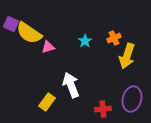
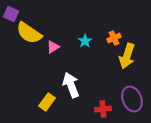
purple square: moved 10 px up
pink triangle: moved 5 px right; rotated 16 degrees counterclockwise
purple ellipse: rotated 35 degrees counterclockwise
